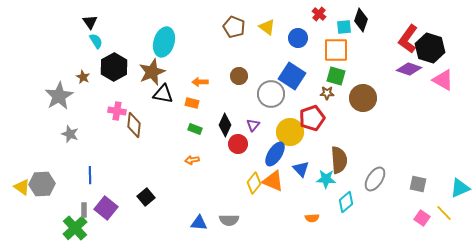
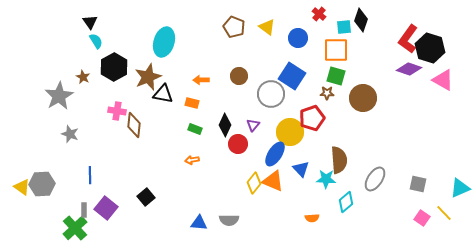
brown star at (152, 72): moved 4 px left, 5 px down
orange arrow at (200, 82): moved 1 px right, 2 px up
